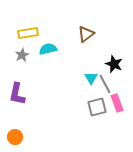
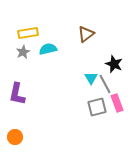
gray star: moved 1 px right, 3 px up
